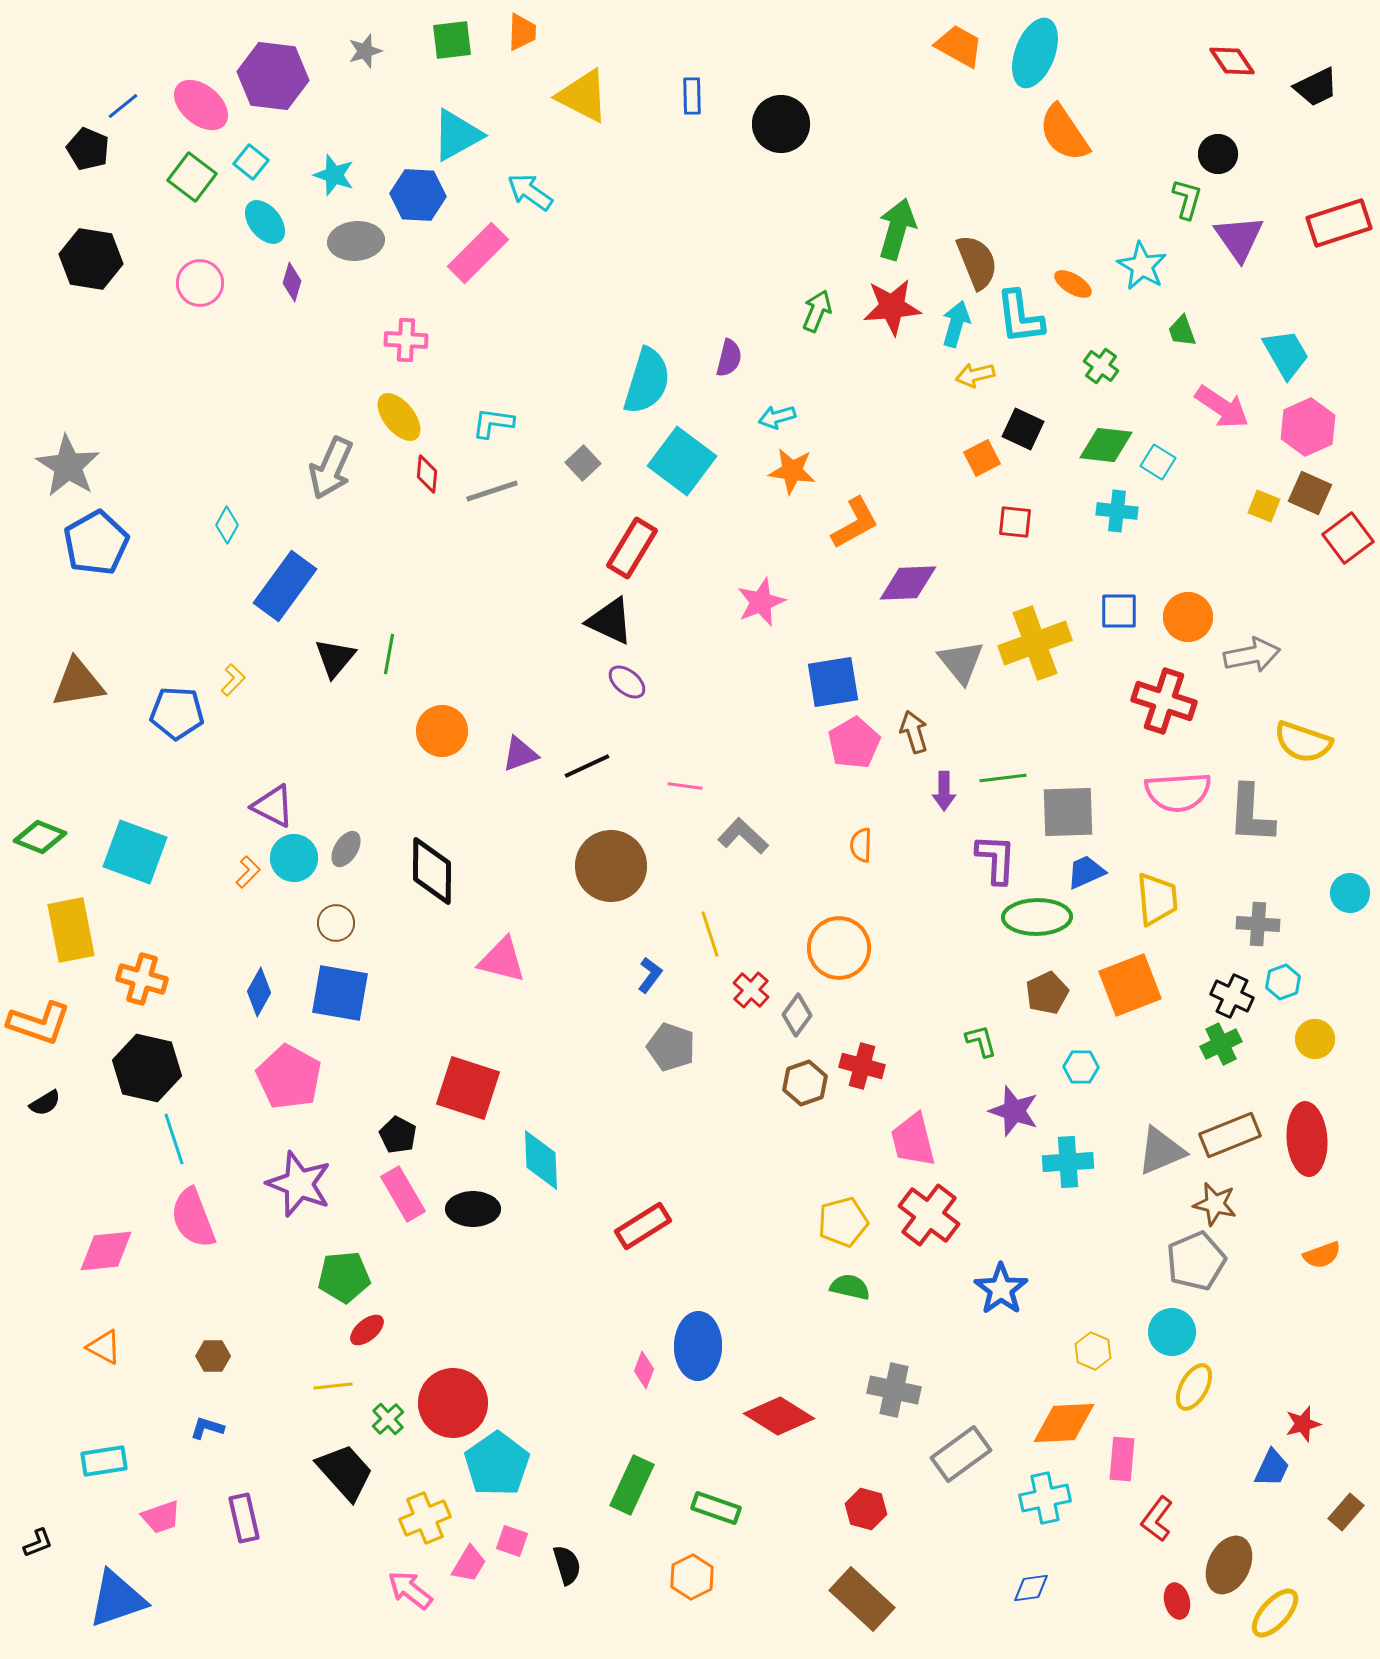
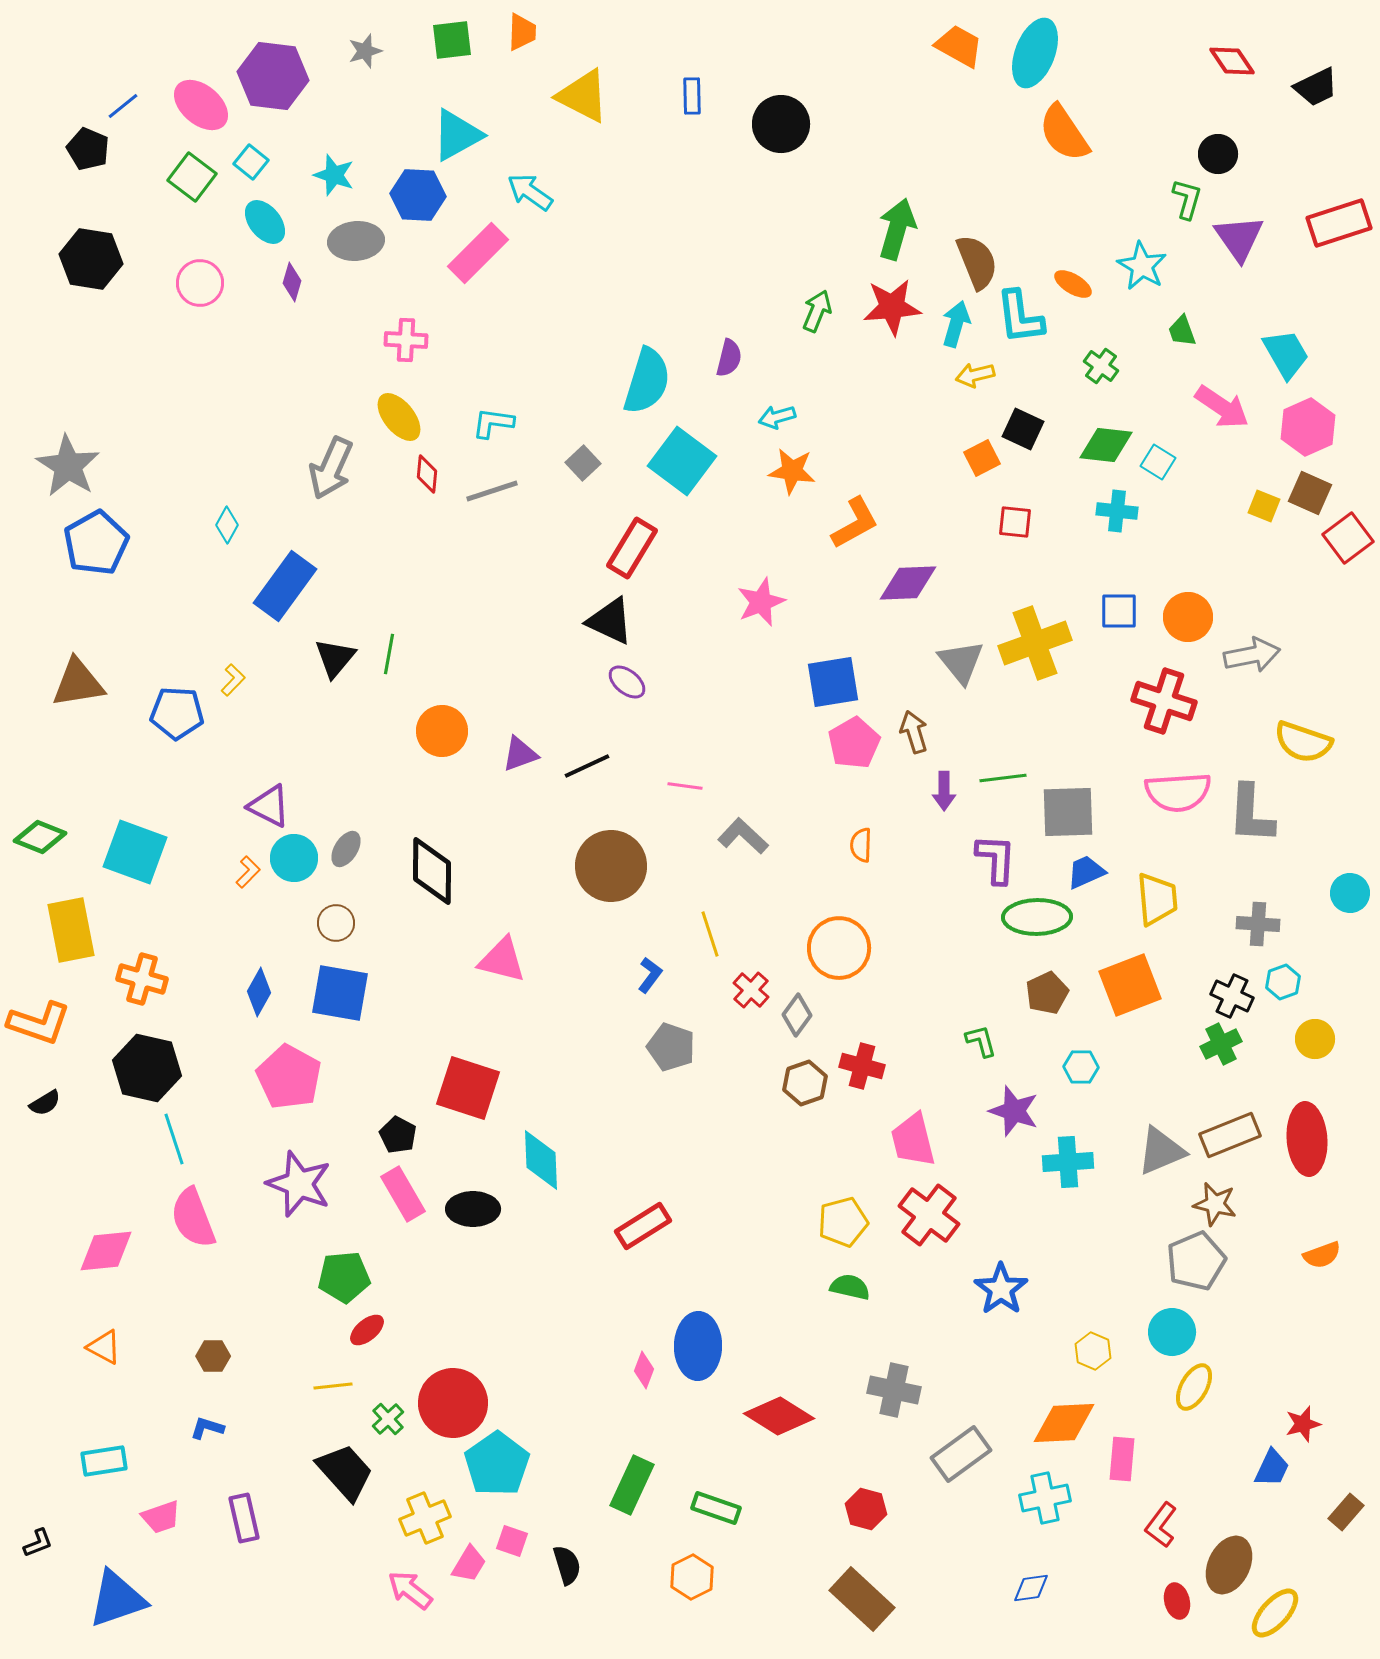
purple triangle at (273, 806): moved 4 px left
red L-shape at (1157, 1519): moved 4 px right, 6 px down
